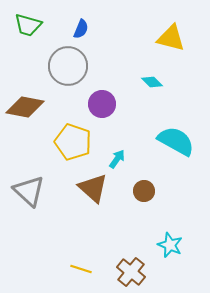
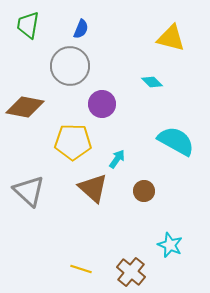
green trapezoid: rotated 84 degrees clockwise
gray circle: moved 2 px right
yellow pentagon: rotated 18 degrees counterclockwise
